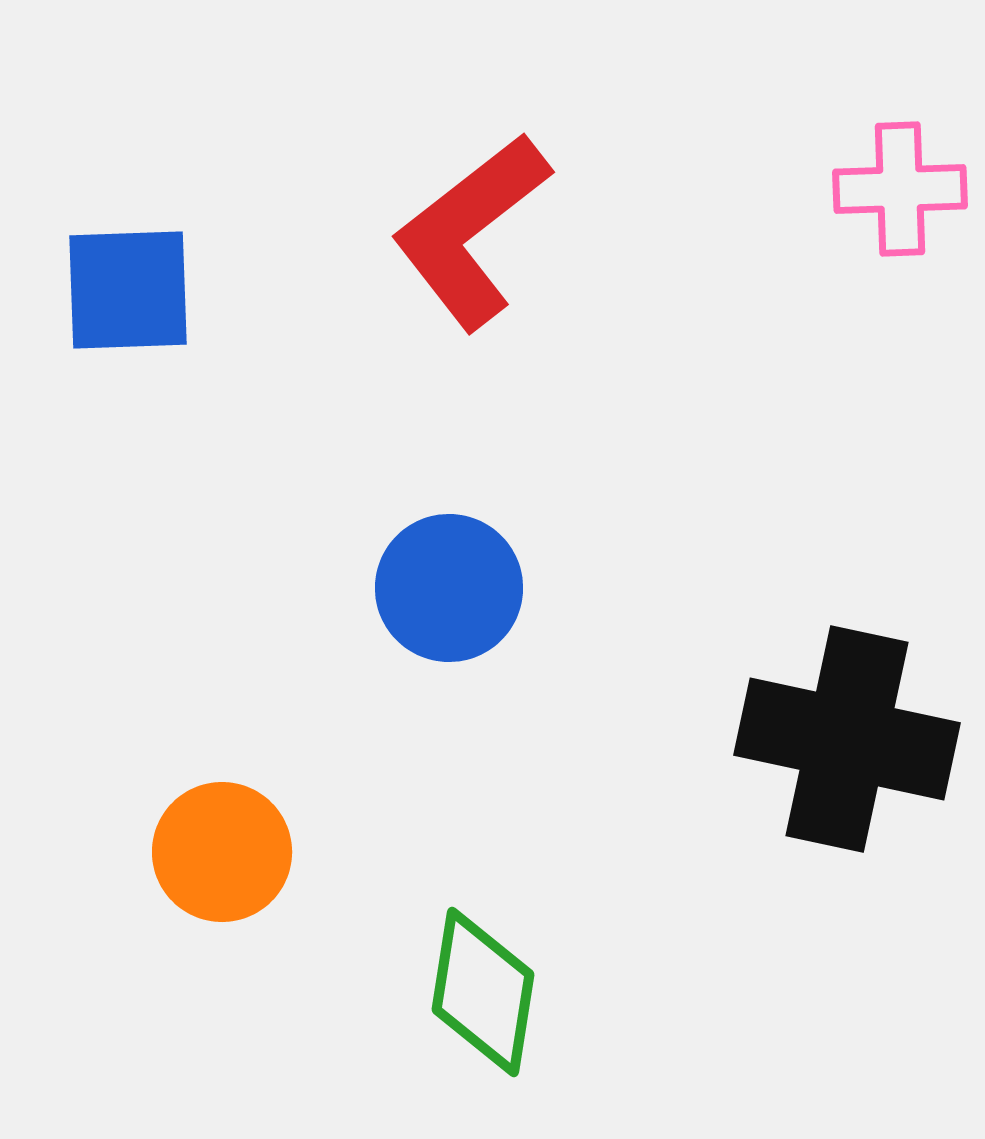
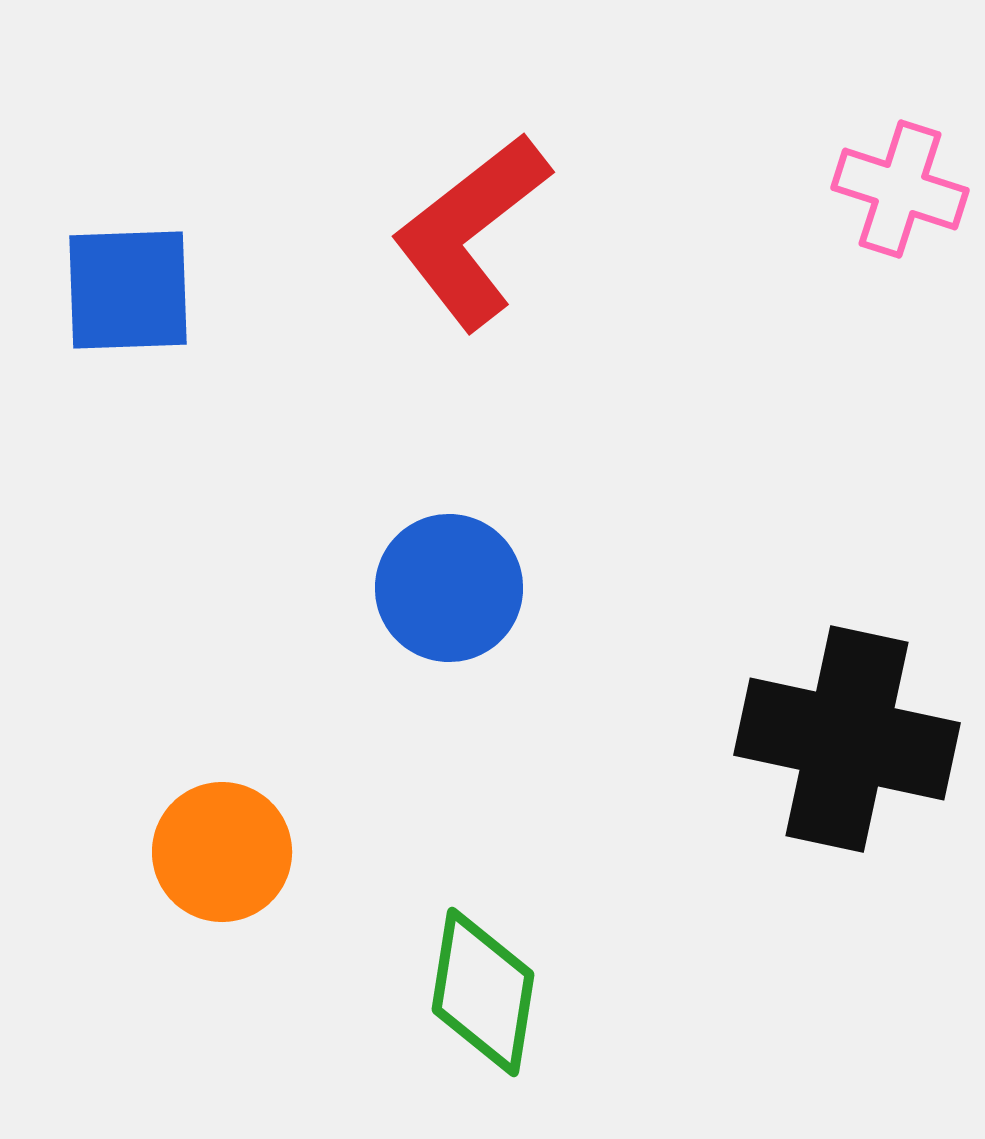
pink cross: rotated 20 degrees clockwise
